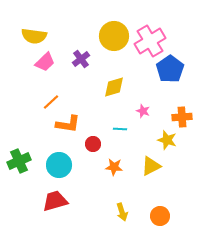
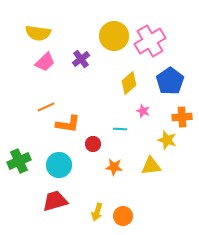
yellow semicircle: moved 4 px right, 3 px up
blue pentagon: moved 12 px down
yellow diamond: moved 15 px right, 4 px up; rotated 25 degrees counterclockwise
orange line: moved 5 px left, 5 px down; rotated 18 degrees clockwise
yellow triangle: rotated 20 degrees clockwise
yellow arrow: moved 25 px left; rotated 36 degrees clockwise
orange circle: moved 37 px left
